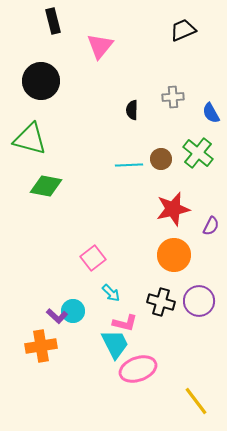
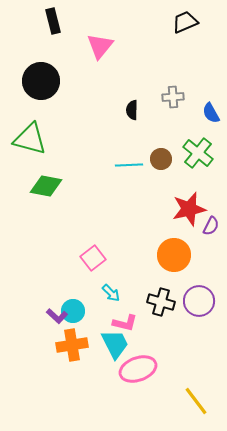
black trapezoid: moved 2 px right, 8 px up
red star: moved 16 px right
orange cross: moved 31 px right, 1 px up
